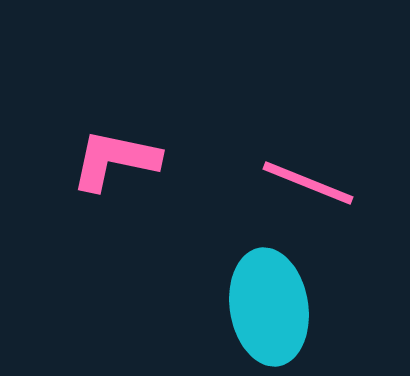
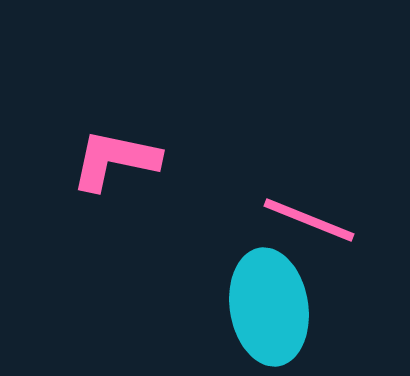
pink line: moved 1 px right, 37 px down
